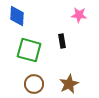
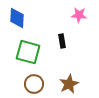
blue diamond: moved 2 px down
green square: moved 1 px left, 2 px down
